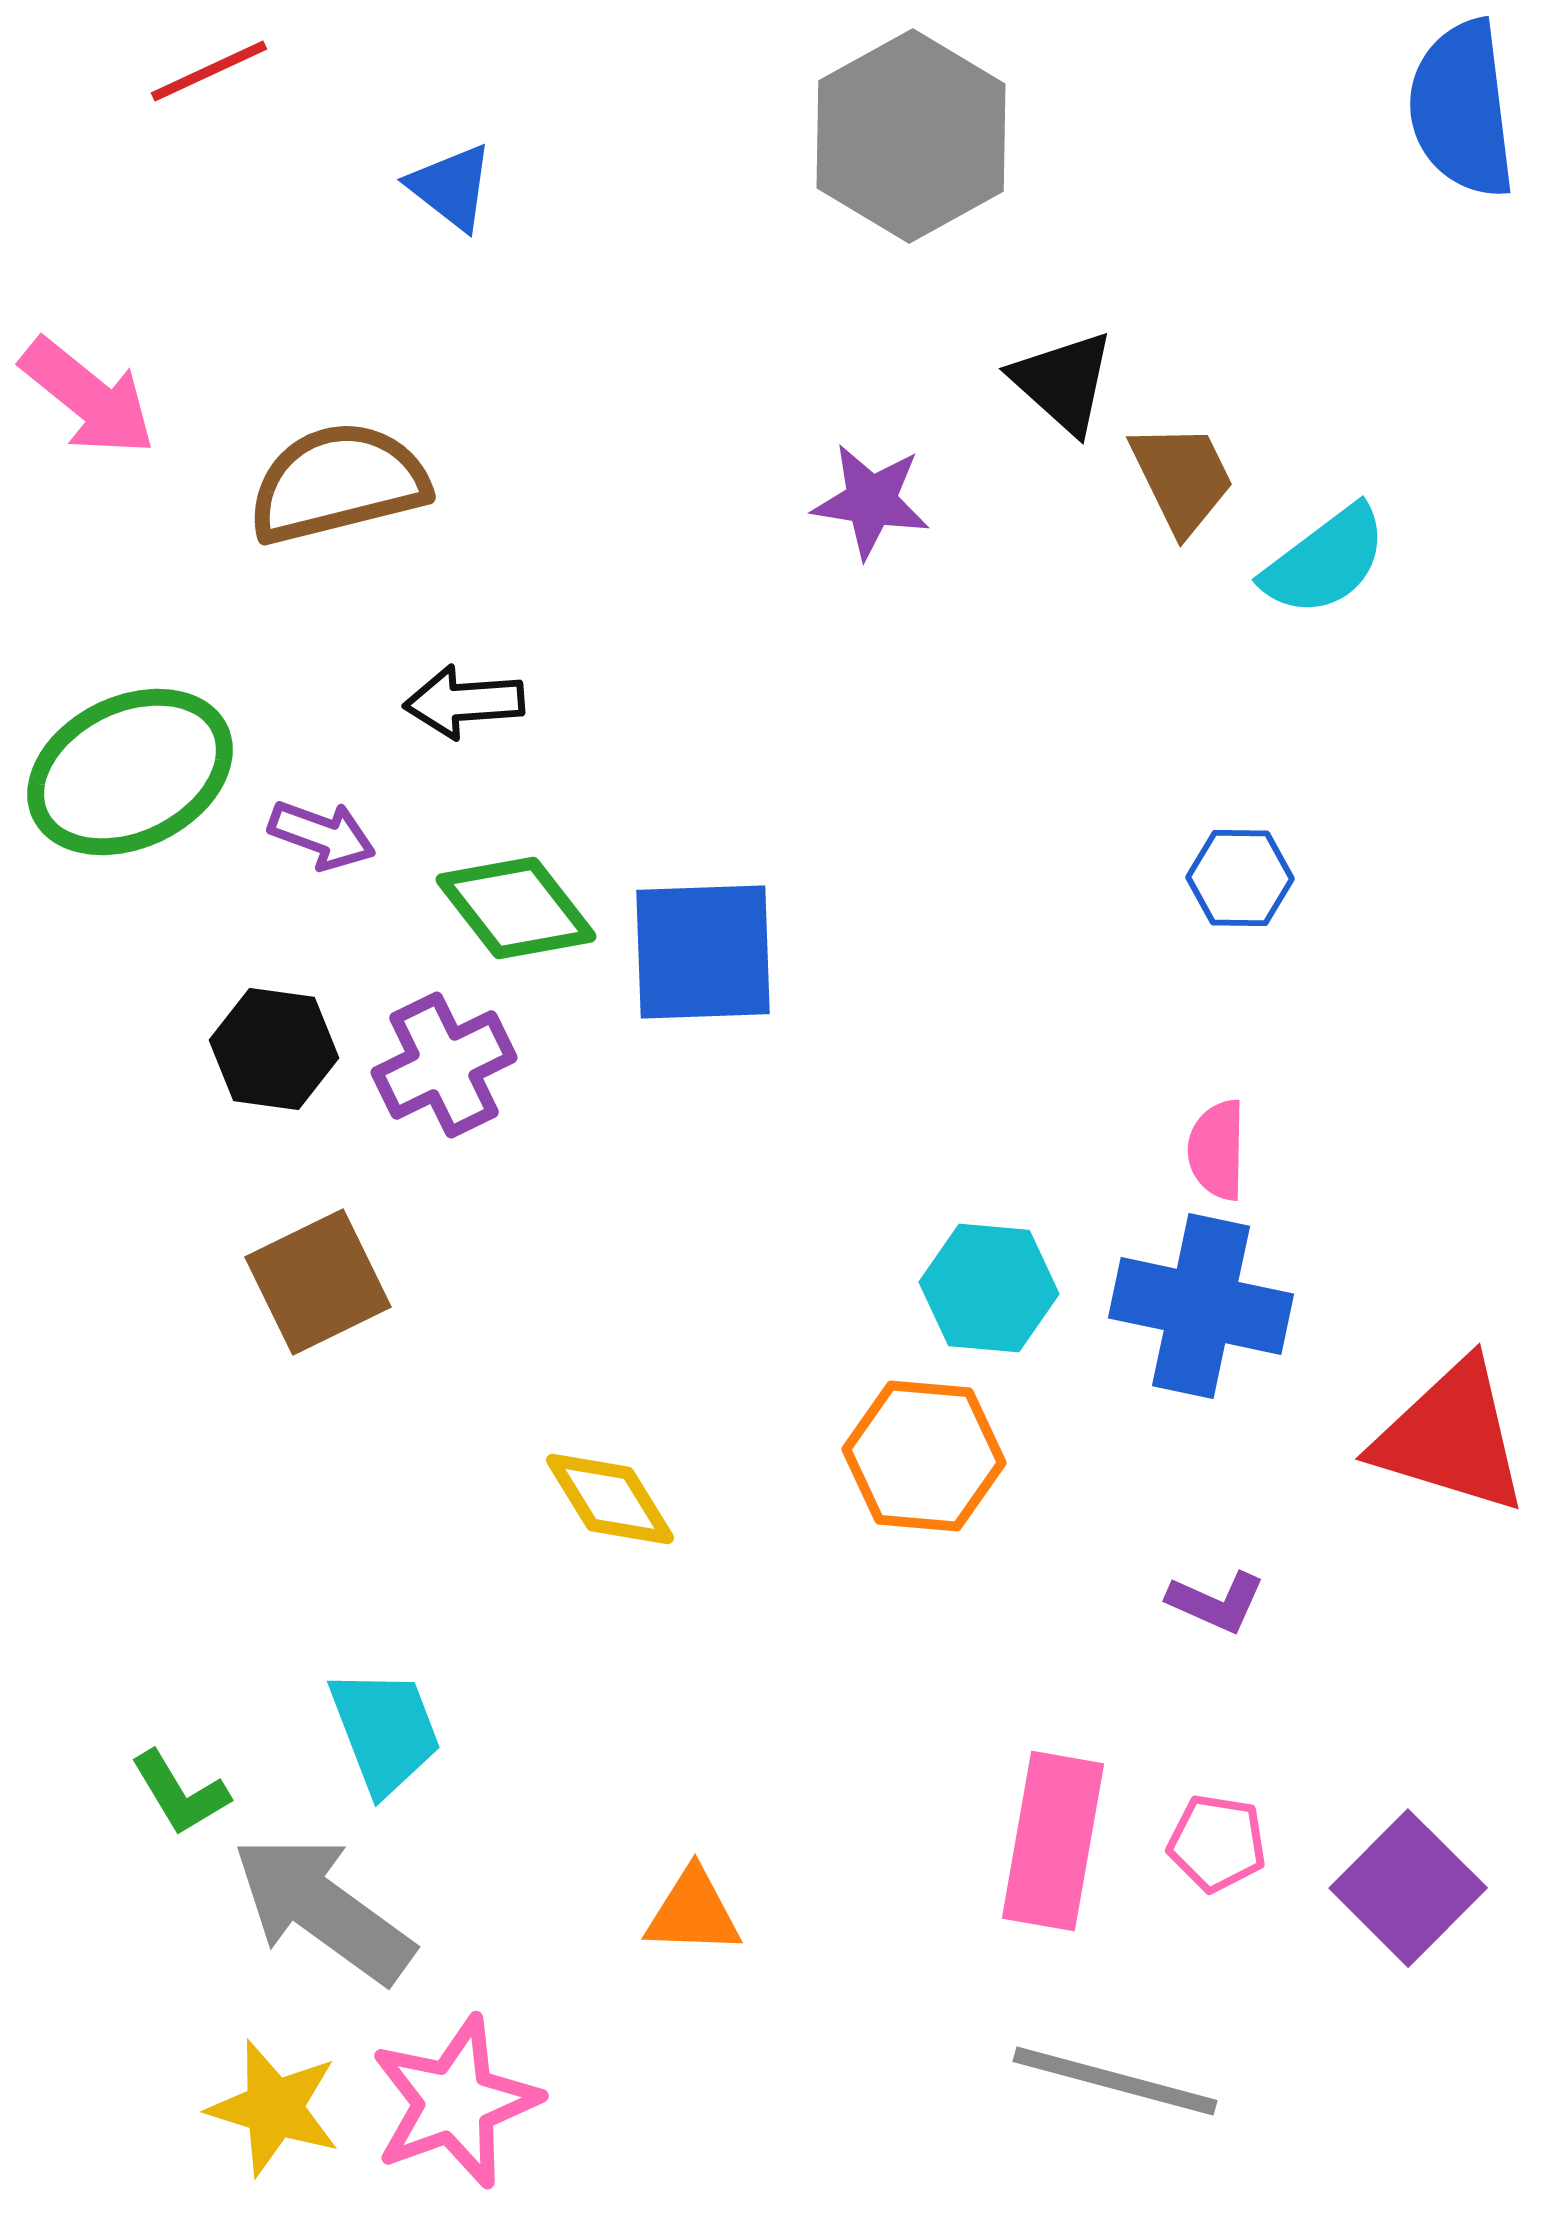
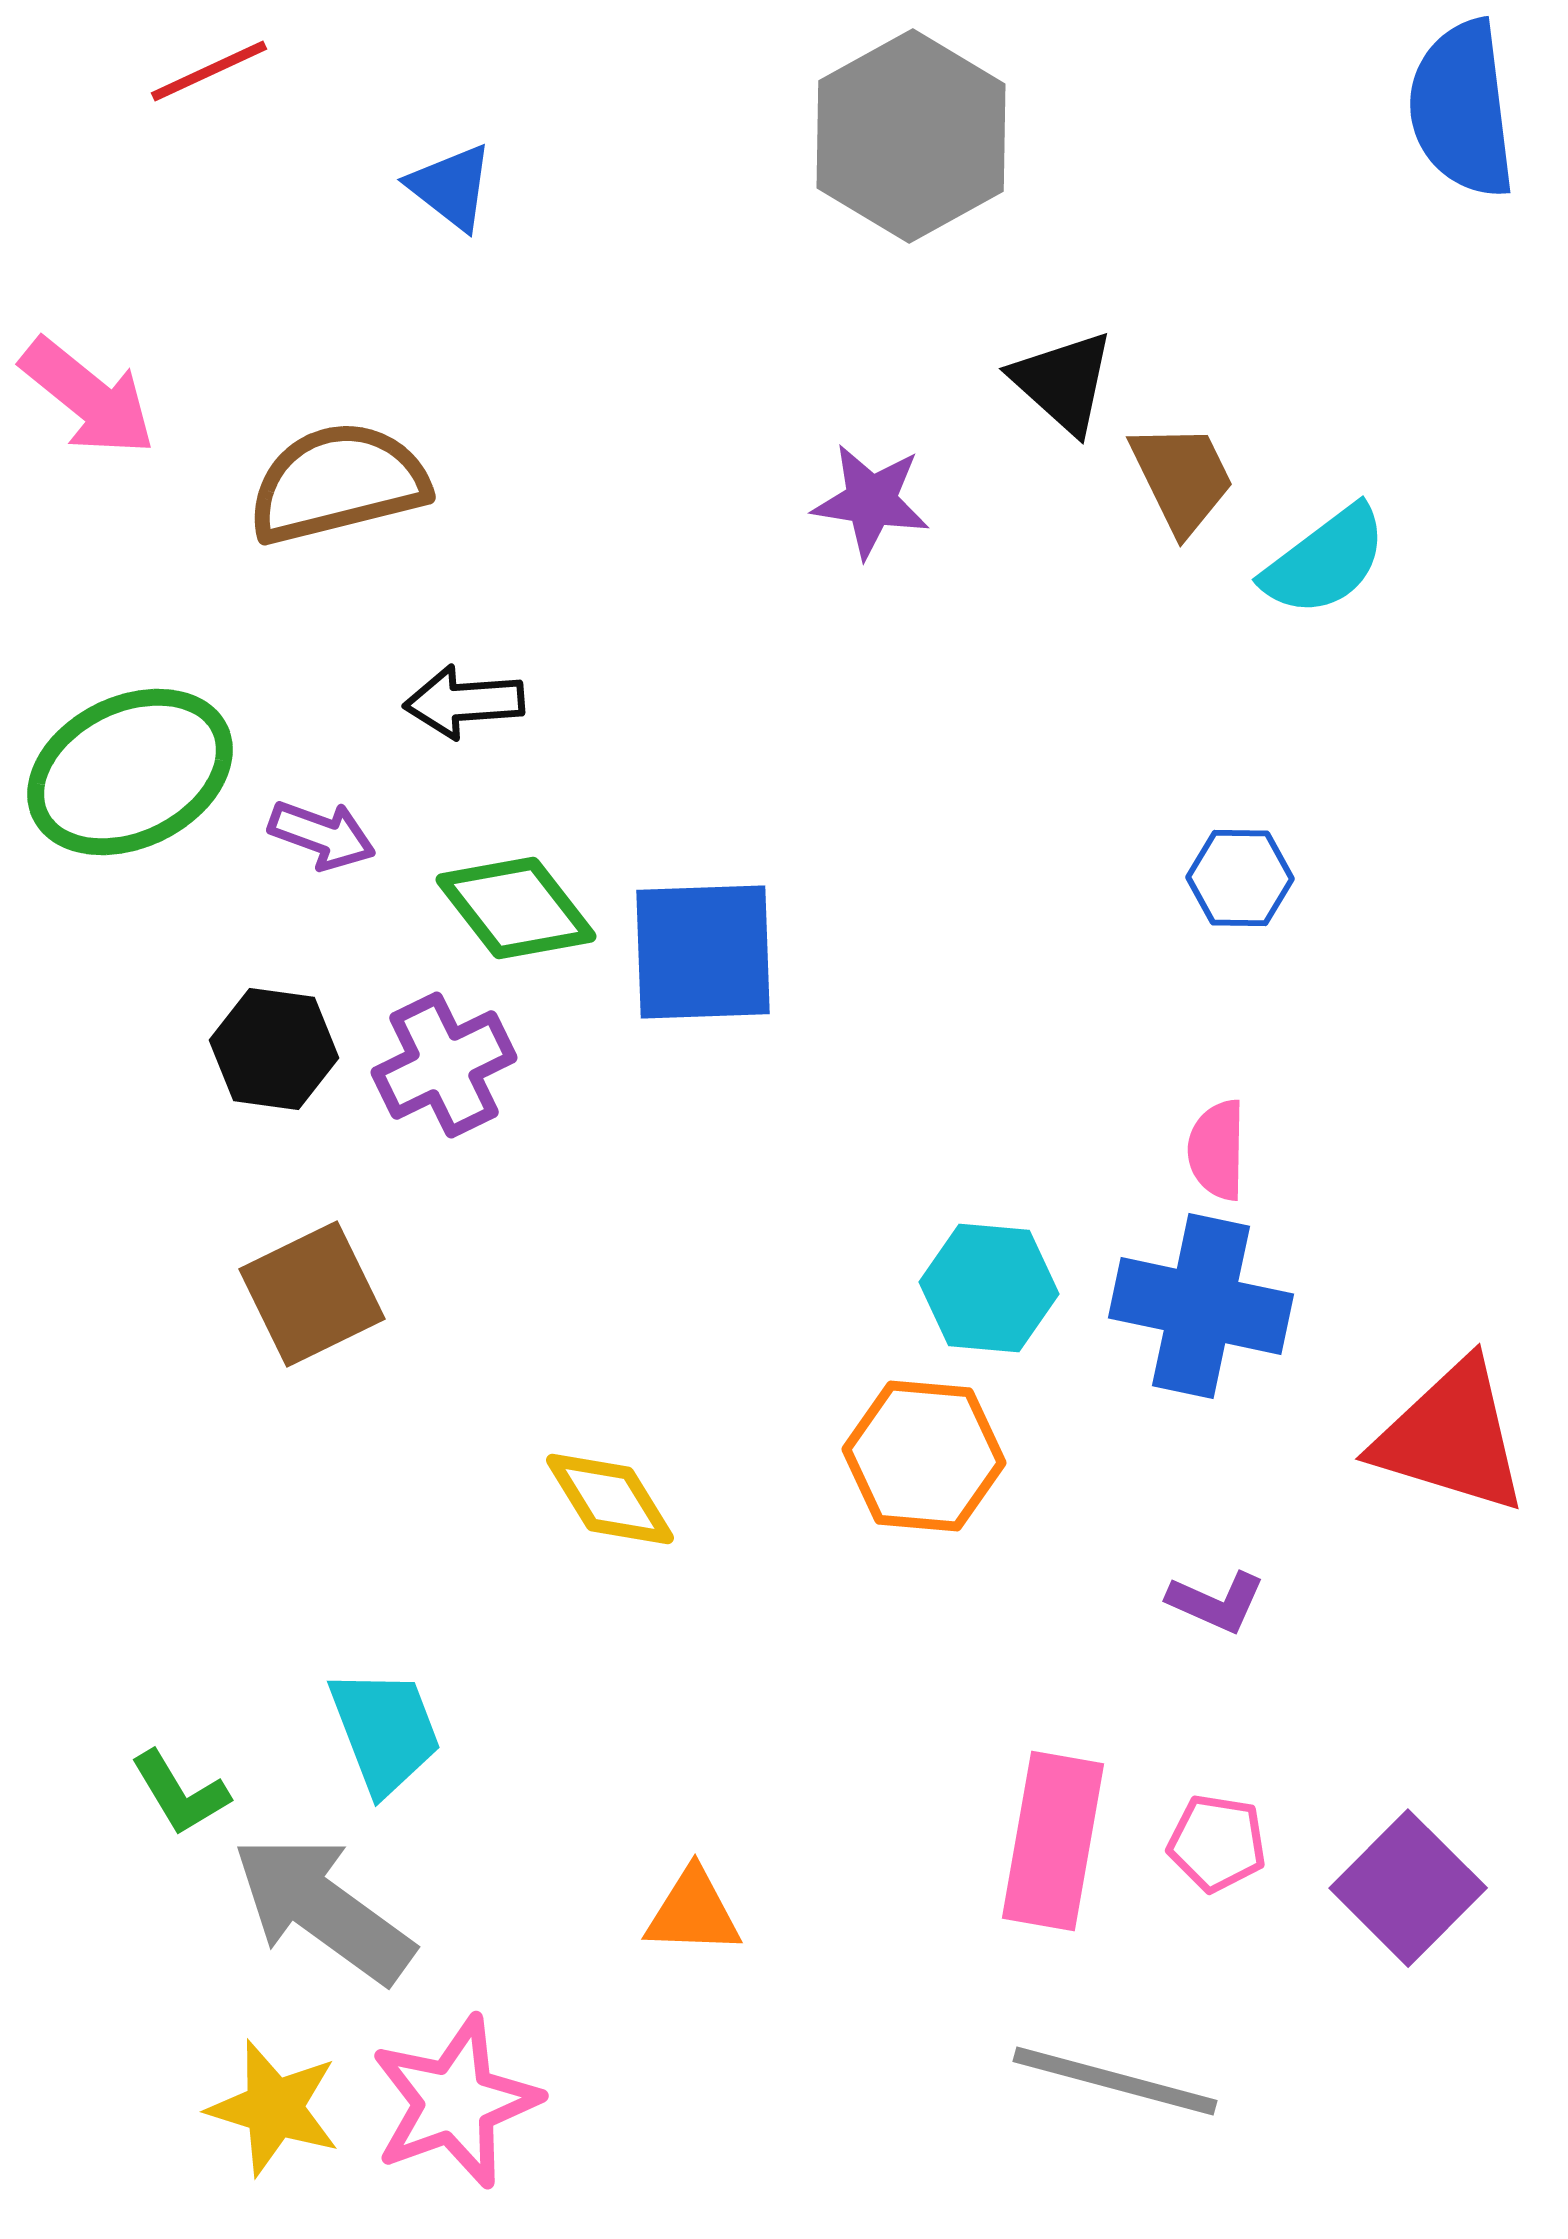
brown square: moved 6 px left, 12 px down
